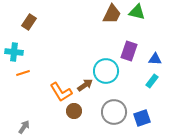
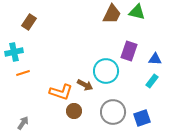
cyan cross: rotated 18 degrees counterclockwise
brown arrow: rotated 63 degrees clockwise
orange L-shape: rotated 40 degrees counterclockwise
gray circle: moved 1 px left
gray arrow: moved 1 px left, 4 px up
